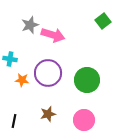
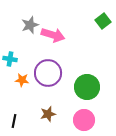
green circle: moved 7 px down
